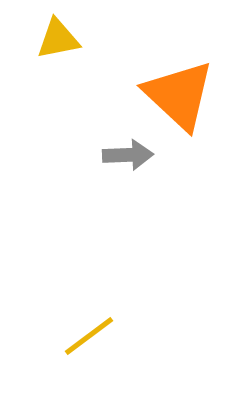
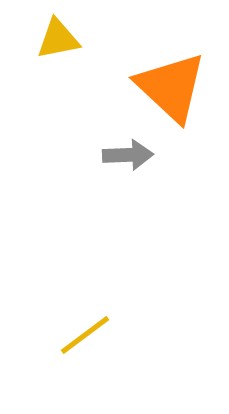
orange triangle: moved 8 px left, 8 px up
yellow line: moved 4 px left, 1 px up
